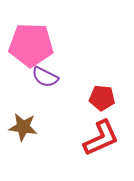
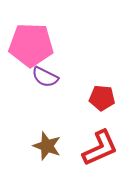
brown star: moved 24 px right, 19 px down; rotated 12 degrees clockwise
red L-shape: moved 1 px left, 10 px down
